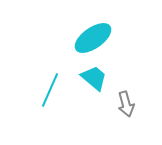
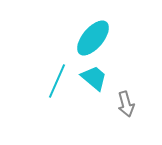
cyan ellipse: rotated 15 degrees counterclockwise
cyan line: moved 7 px right, 9 px up
